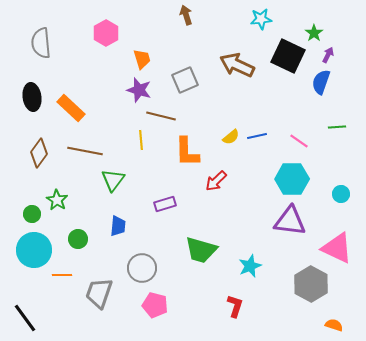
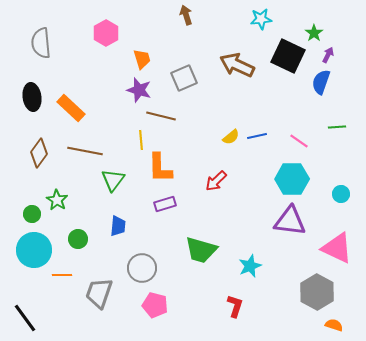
gray square at (185, 80): moved 1 px left, 2 px up
orange L-shape at (187, 152): moved 27 px left, 16 px down
gray hexagon at (311, 284): moved 6 px right, 8 px down
